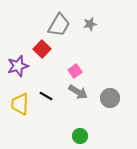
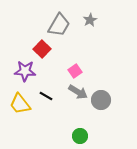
gray star: moved 4 px up; rotated 16 degrees counterclockwise
purple star: moved 7 px right, 5 px down; rotated 20 degrees clockwise
gray circle: moved 9 px left, 2 px down
yellow trapezoid: rotated 40 degrees counterclockwise
